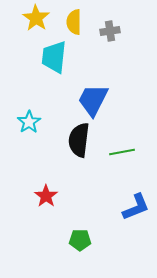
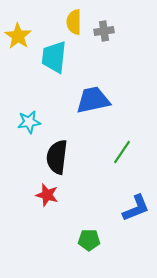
yellow star: moved 18 px left, 18 px down
gray cross: moved 6 px left
blue trapezoid: rotated 51 degrees clockwise
cyan star: rotated 25 degrees clockwise
black semicircle: moved 22 px left, 17 px down
green line: rotated 45 degrees counterclockwise
red star: moved 1 px right, 1 px up; rotated 20 degrees counterclockwise
blue L-shape: moved 1 px down
green pentagon: moved 9 px right
